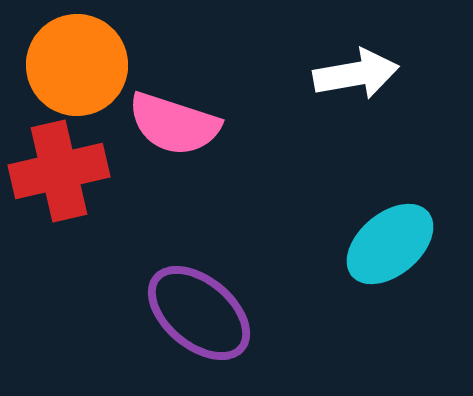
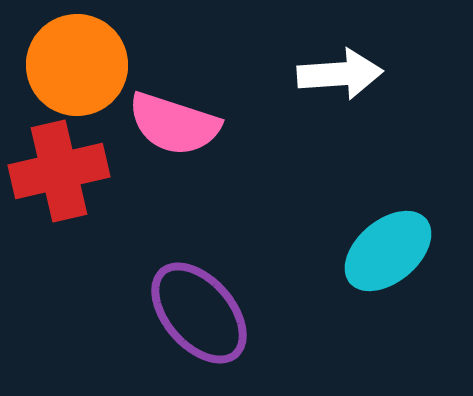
white arrow: moved 16 px left; rotated 6 degrees clockwise
cyan ellipse: moved 2 px left, 7 px down
purple ellipse: rotated 9 degrees clockwise
